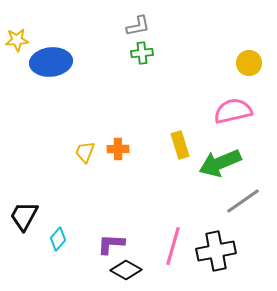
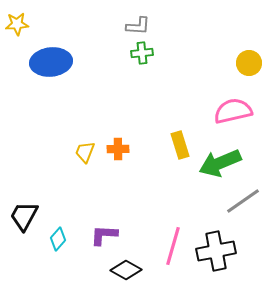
gray L-shape: rotated 15 degrees clockwise
yellow star: moved 16 px up
purple L-shape: moved 7 px left, 9 px up
